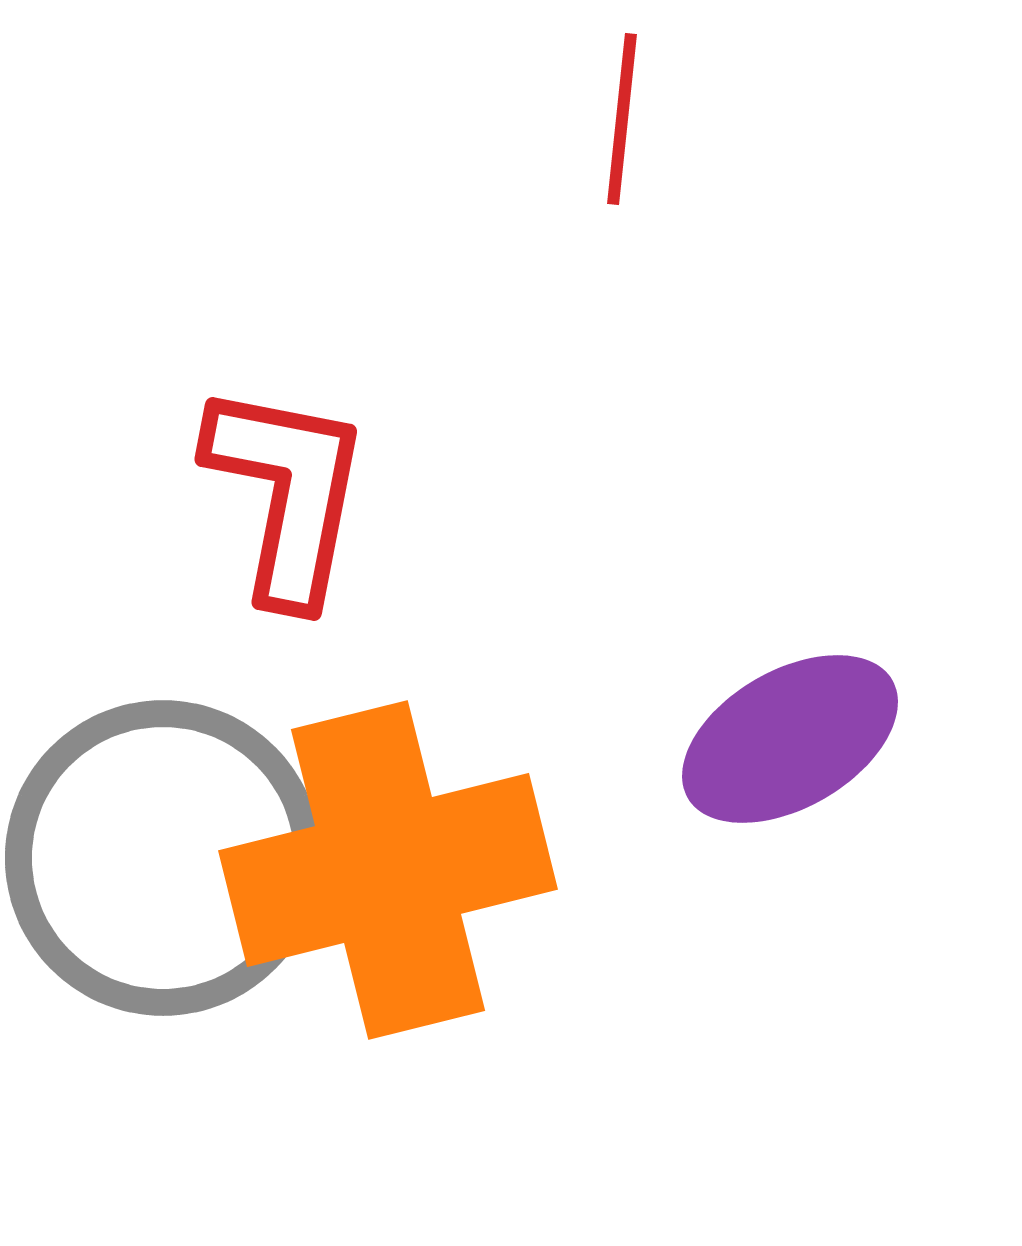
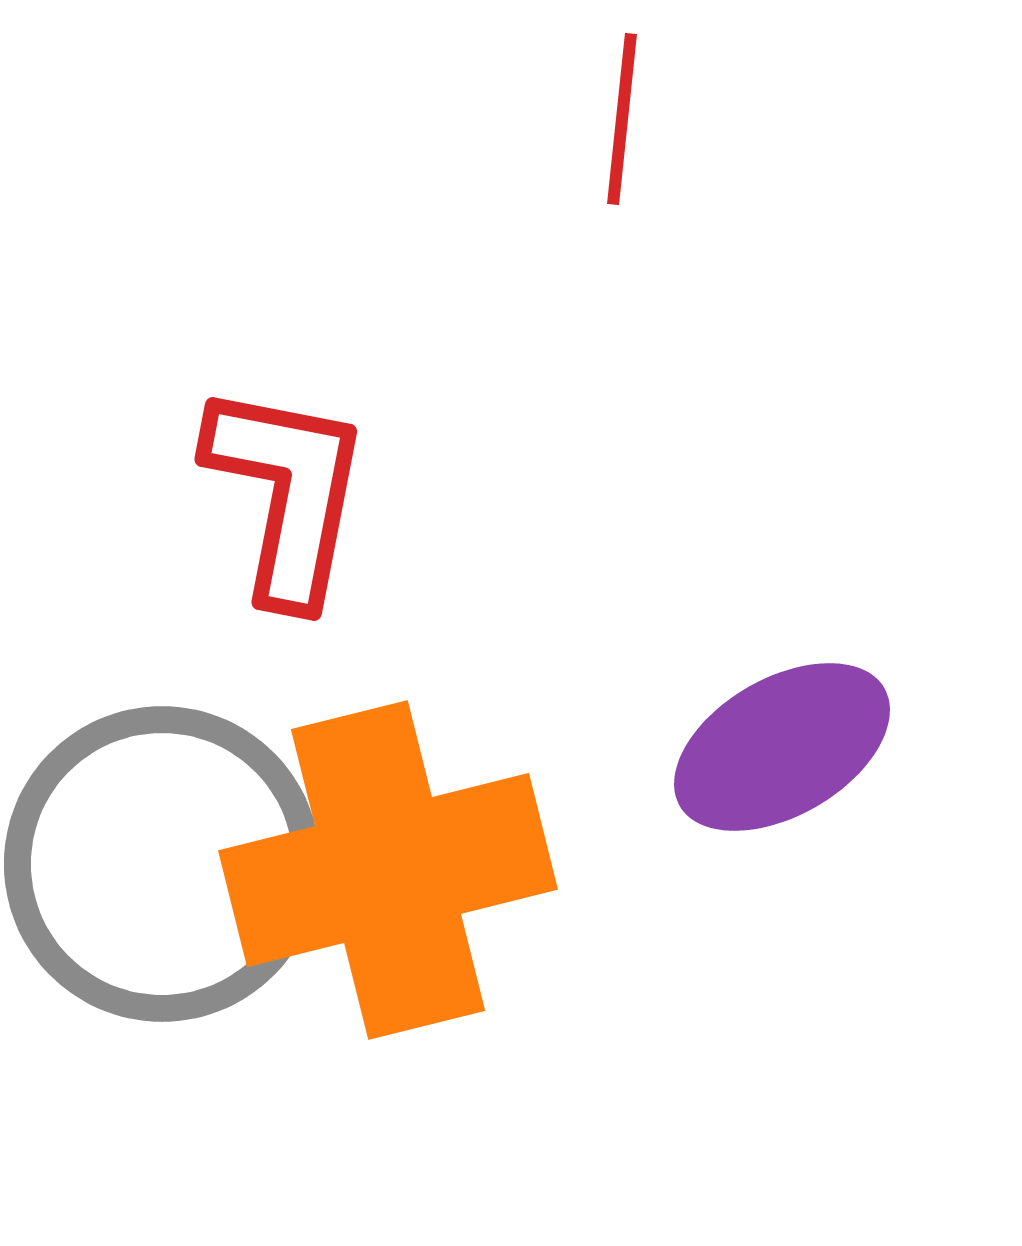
purple ellipse: moved 8 px left, 8 px down
gray circle: moved 1 px left, 6 px down
